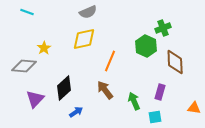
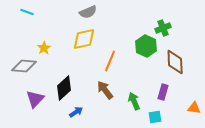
purple rectangle: moved 3 px right
